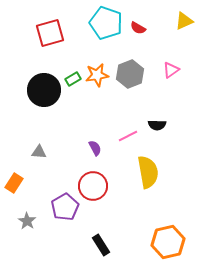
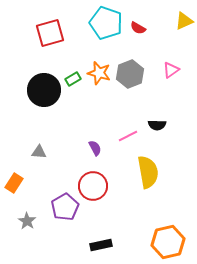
orange star: moved 2 px right, 2 px up; rotated 25 degrees clockwise
black rectangle: rotated 70 degrees counterclockwise
